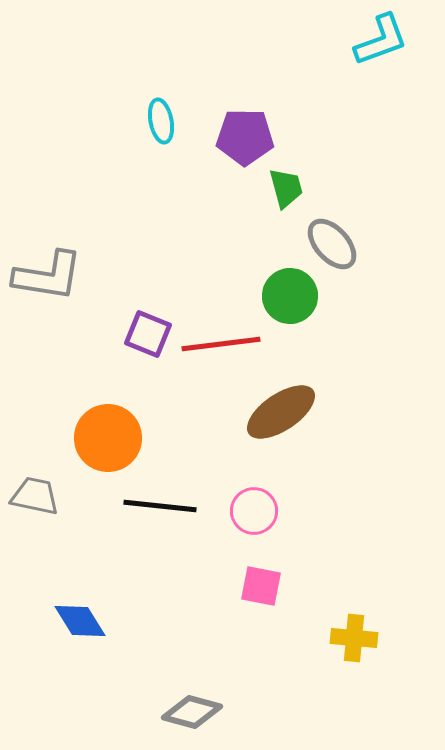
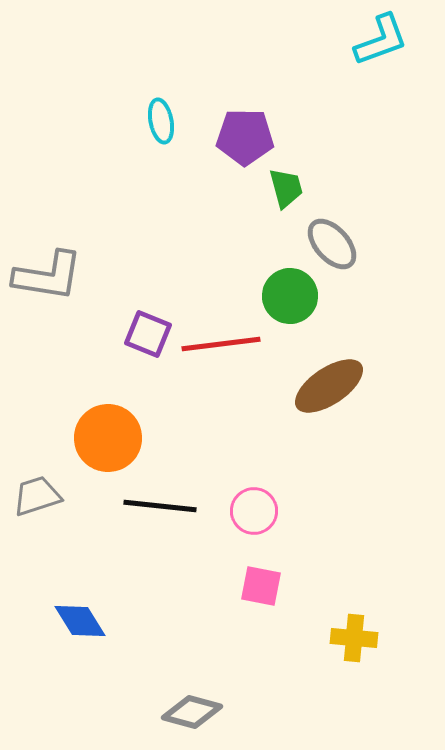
brown ellipse: moved 48 px right, 26 px up
gray trapezoid: moved 2 px right; rotated 30 degrees counterclockwise
